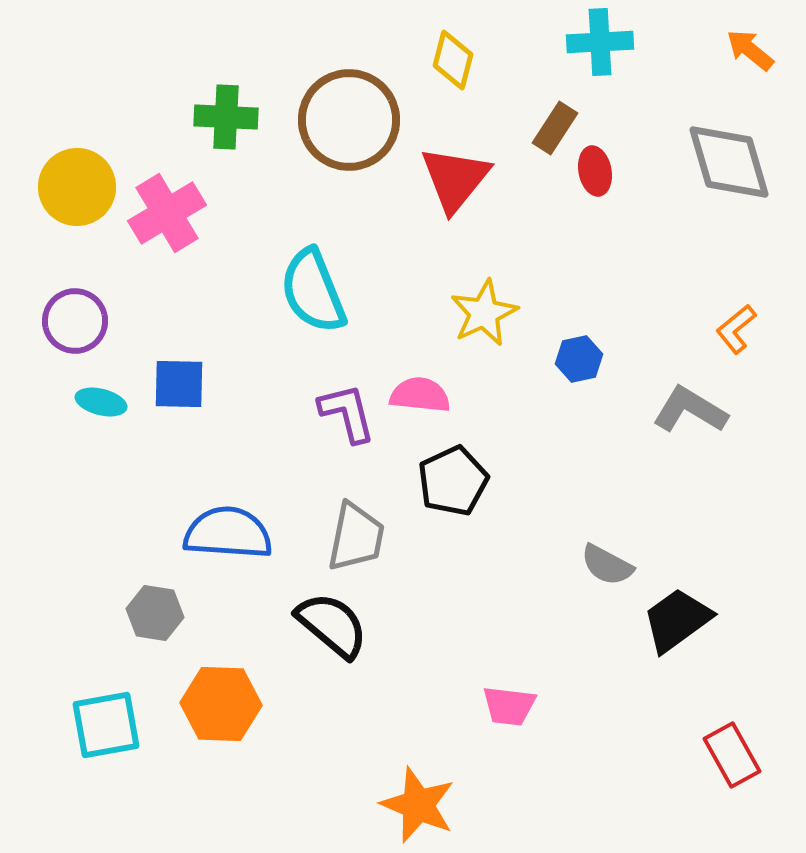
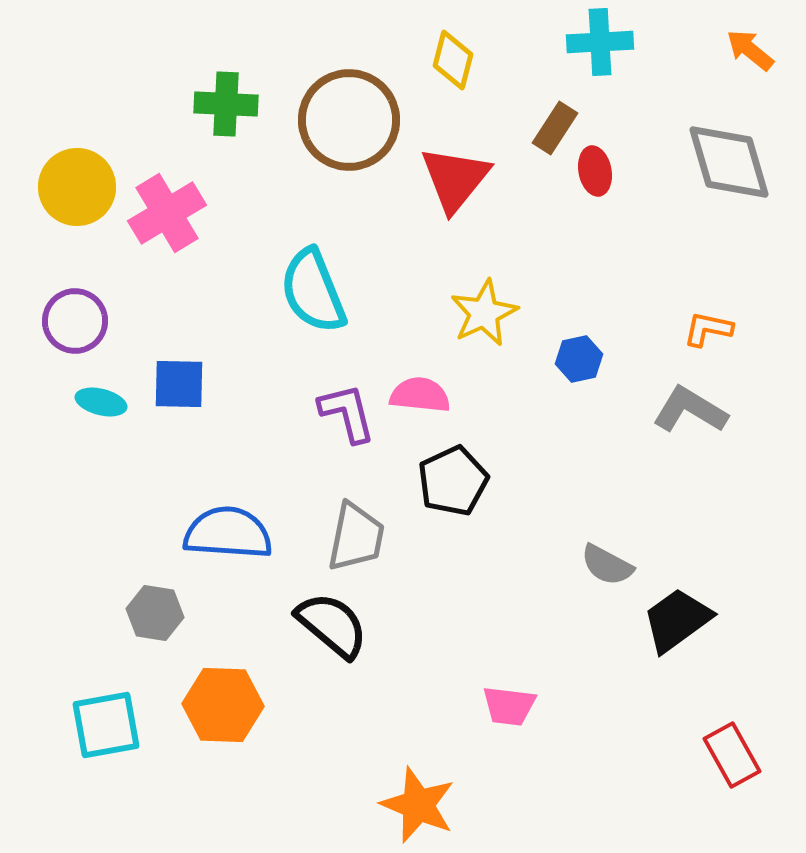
green cross: moved 13 px up
orange L-shape: moved 28 px left; rotated 51 degrees clockwise
orange hexagon: moved 2 px right, 1 px down
